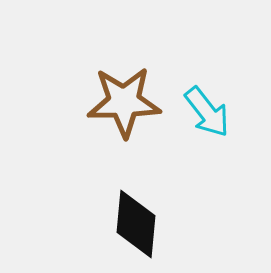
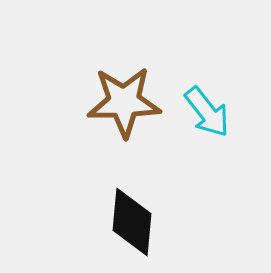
black diamond: moved 4 px left, 2 px up
